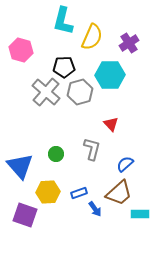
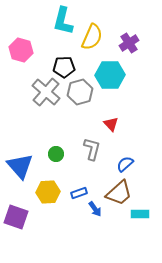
purple square: moved 9 px left, 2 px down
